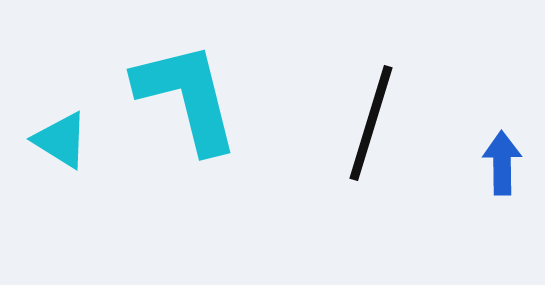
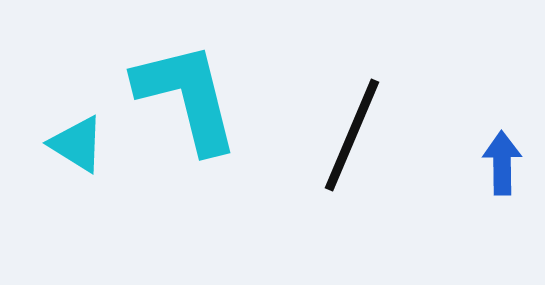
black line: moved 19 px left, 12 px down; rotated 6 degrees clockwise
cyan triangle: moved 16 px right, 4 px down
